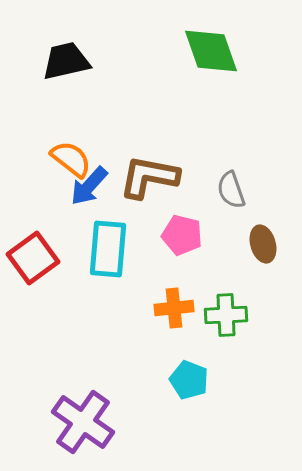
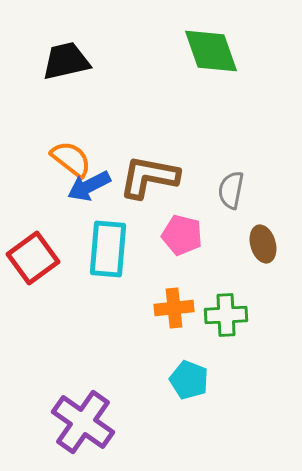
blue arrow: rotated 21 degrees clockwise
gray semicircle: rotated 30 degrees clockwise
